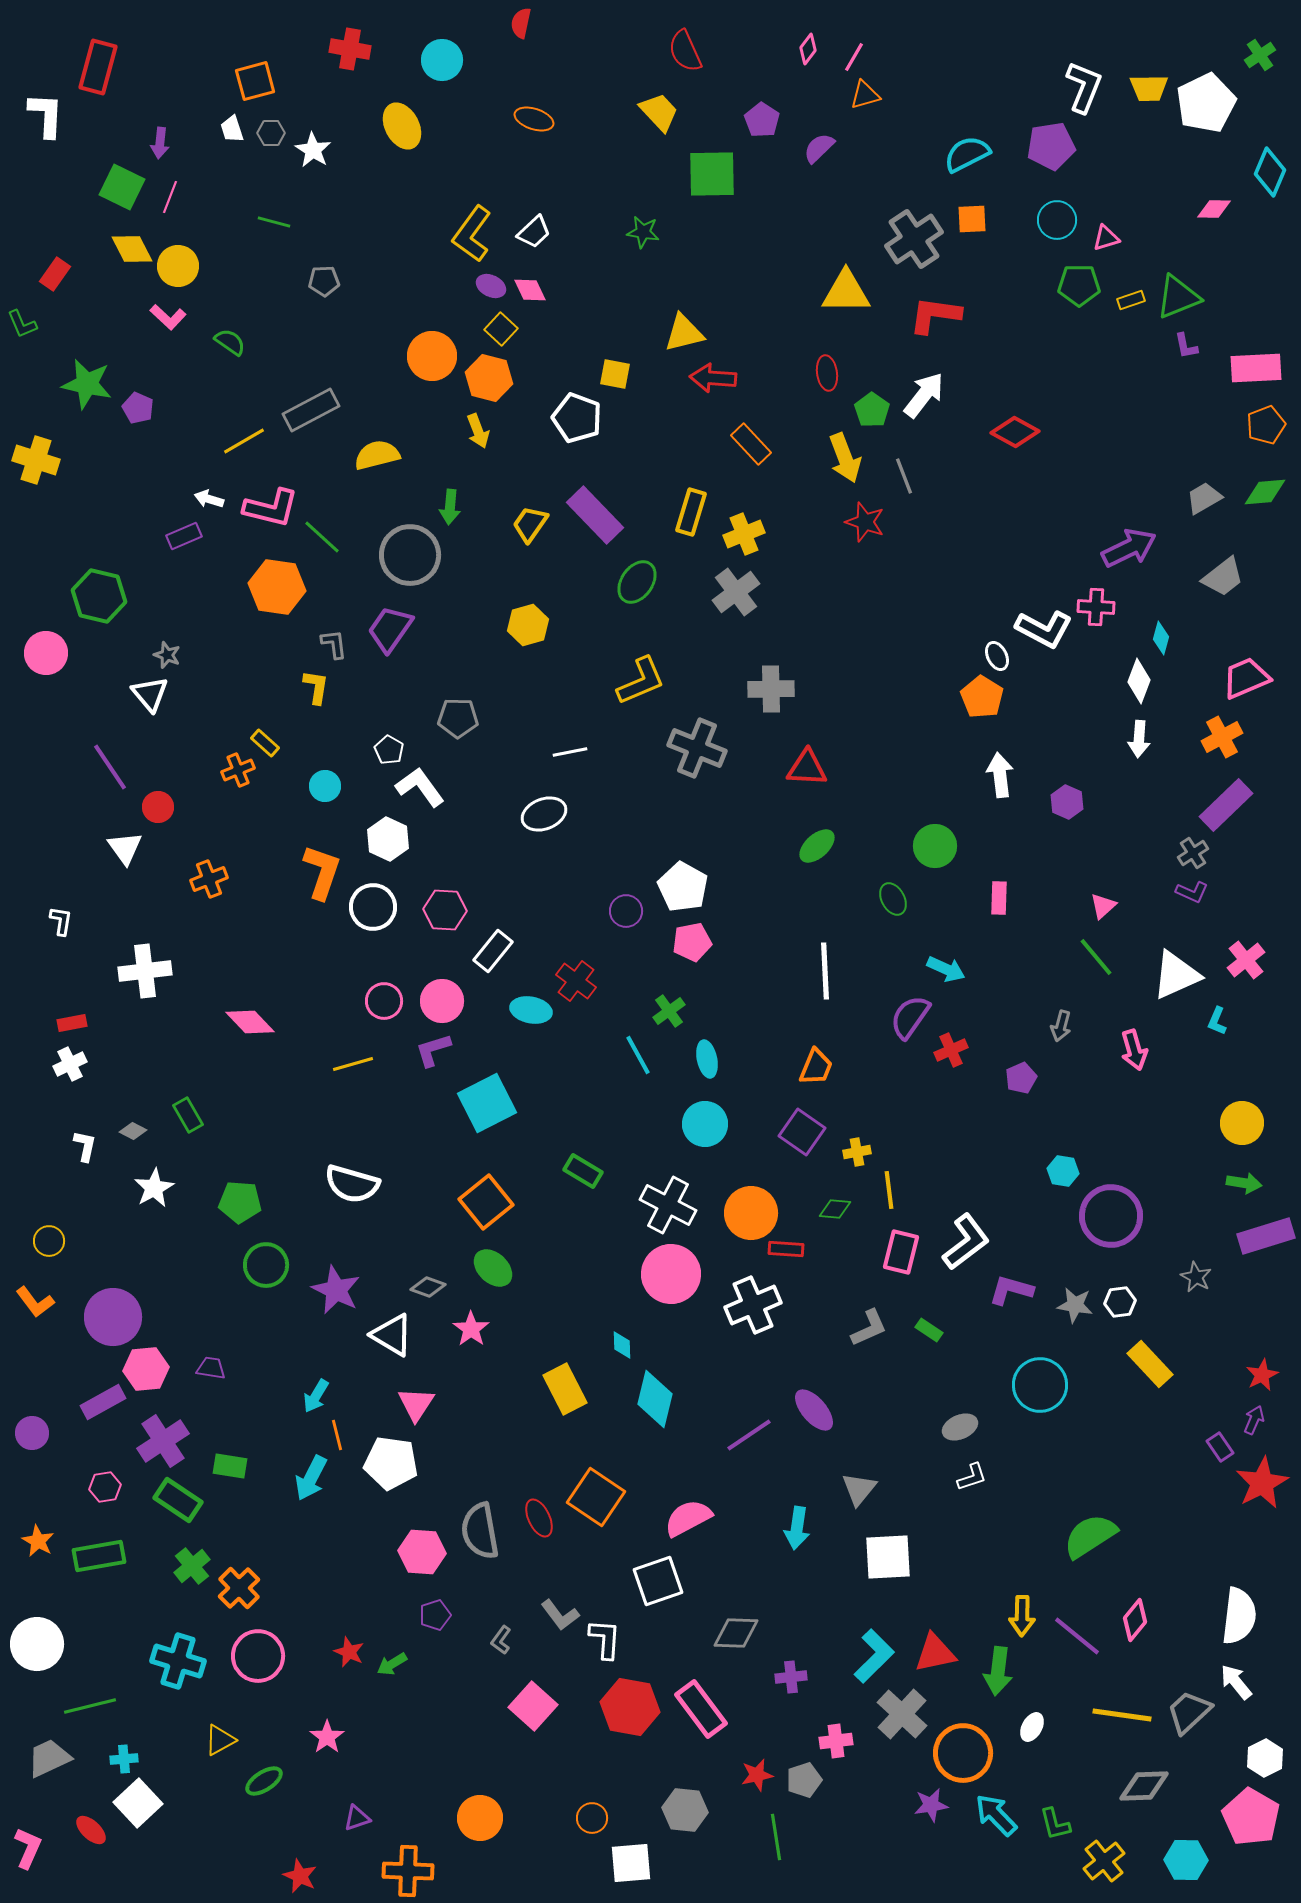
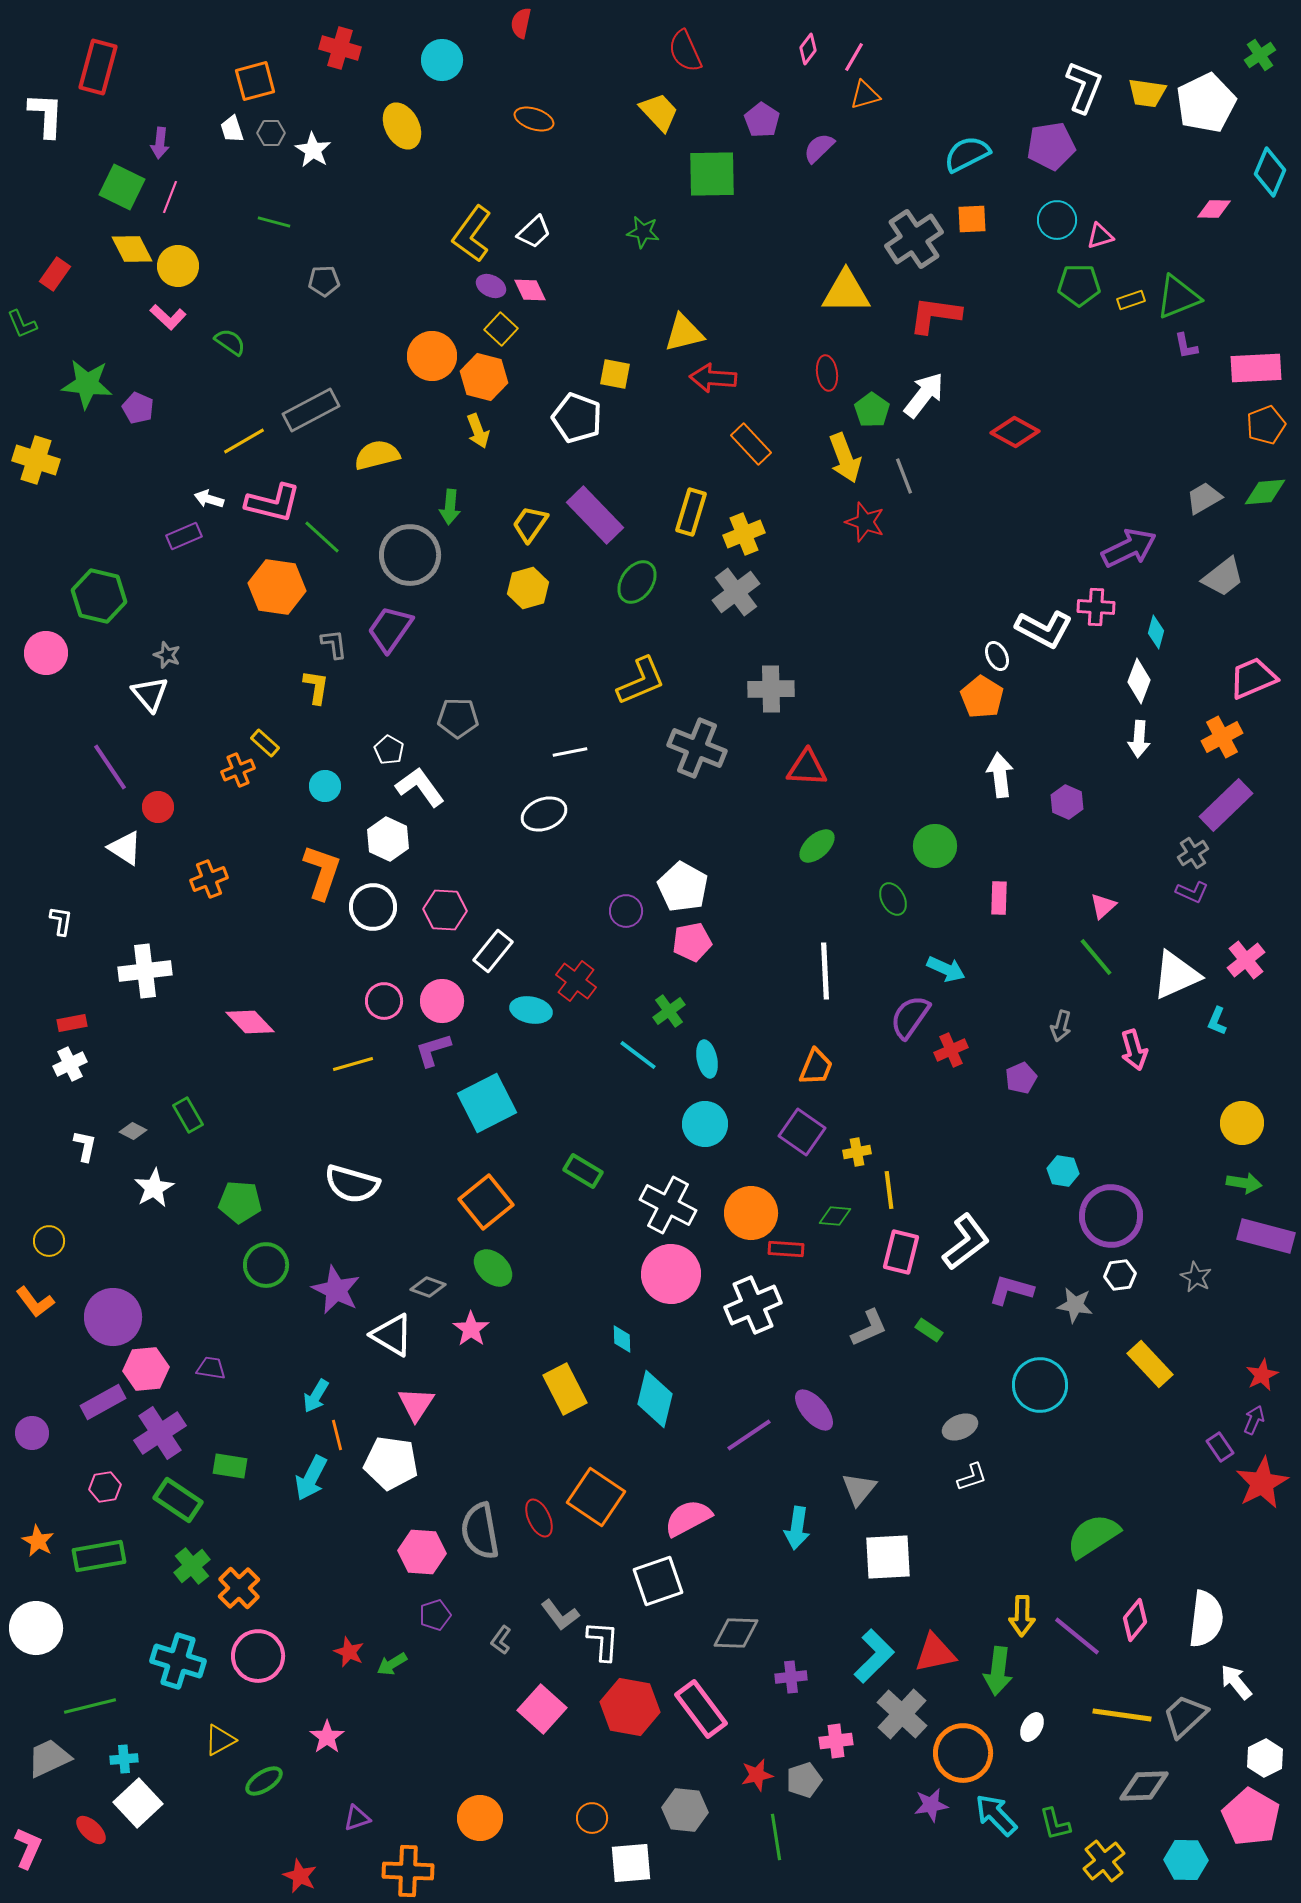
red cross at (350, 49): moved 10 px left, 1 px up; rotated 6 degrees clockwise
yellow trapezoid at (1149, 88): moved 2 px left, 5 px down; rotated 9 degrees clockwise
pink triangle at (1106, 238): moved 6 px left, 2 px up
orange hexagon at (489, 378): moved 5 px left, 1 px up
green star at (87, 384): rotated 6 degrees counterclockwise
pink L-shape at (271, 508): moved 2 px right, 5 px up
yellow hexagon at (528, 625): moved 37 px up
cyan diamond at (1161, 638): moved 5 px left, 6 px up
pink trapezoid at (1246, 678): moved 7 px right
white triangle at (125, 848): rotated 21 degrees counterclockwise
cyan line at (638, 1055): rotated 24 degrees counterclockwise
green diamond at (835, 1209): moved 7 px down
purple rectangle at (1266, 1236): rotated 32 degrees clockwise
white hexagon at (1120, 1302): moved 27 px up
cyan diamond at (622, 1345): moved 6 px up
purple cross at (163, 1441): moved 3 px left, 8 px up
green semicircle at (1090, 1536): moved 3 px right
white semicircle at (1239, 1616): moved 33 px left, 3 px down
white L-shape at (605, 1639): moved 2 px left, 2 px down
white circle at (37, 1644): moved 1 px left, 16 px up
pink square at (533, 1706): moved 9 px right, 3 px down
gray trapezoid at (1189, 1712): moved 4 px left, 4 px down
